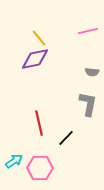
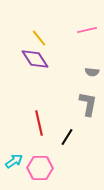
pink line: moved 1 px left, 1 px up
purple diamond: rotated 68 degrees clockwise
black line: moved 1 px right, 1 px up; rotated 12 degrees counterclockwise
